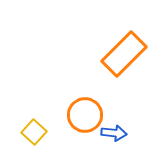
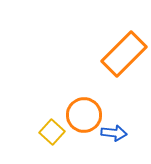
orange circle: moved 1 px left
yellow square: moved 18 px right
